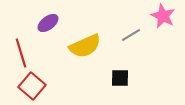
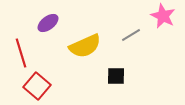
black square: moved 4 px left, 2 px up
red square: moved 5 px right
